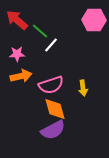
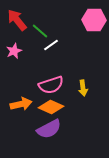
red arrow: rotated 10 degrees clockwise
white line: rotated 14 degrees clockwise
pink star: moved 3 px left, 3 px up; rotated 21 degrees counterclockwise
orange arrow: moved 28 px down
orange diamond: moved 4 px left, 2 px up; rotated 50 degrees counterclockwise
purple semicircle: moved 4 px left, 1 px up
